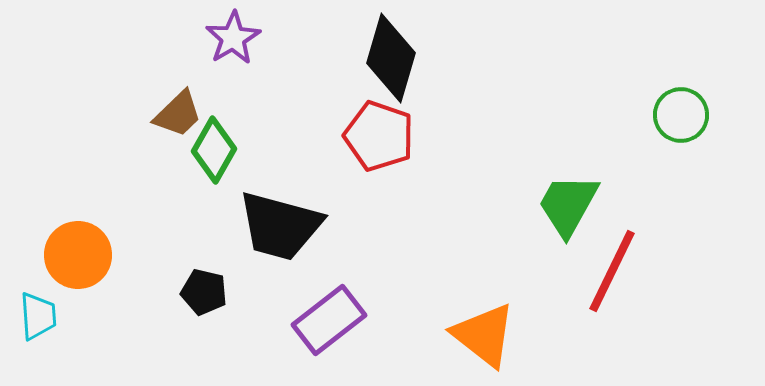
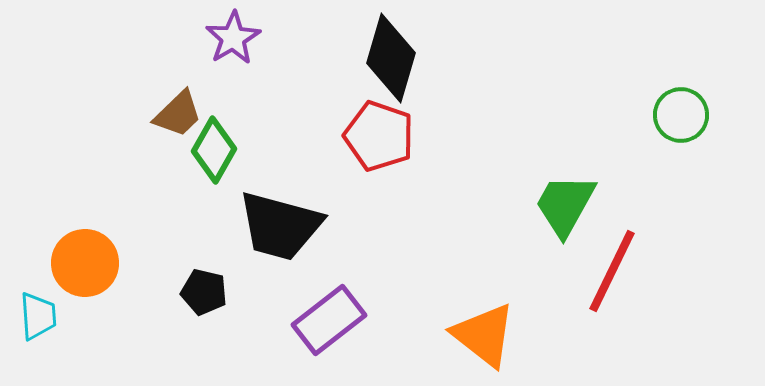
green trapezoid: moved 3 px left
orange circle: moved 7 px right, 8 px down
